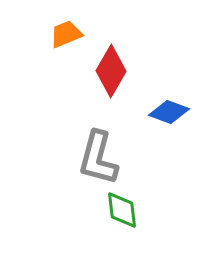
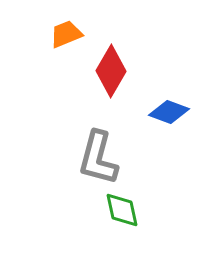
green diamond: rotated 6 degrees counterclockwise
